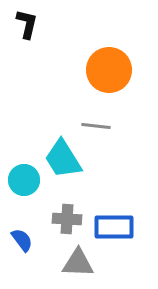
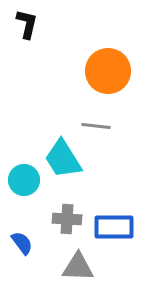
orange circle: moved 1 px left, 1 px down
blue semicircle: moved 3 px down
gray triangle: moved 4 px down
